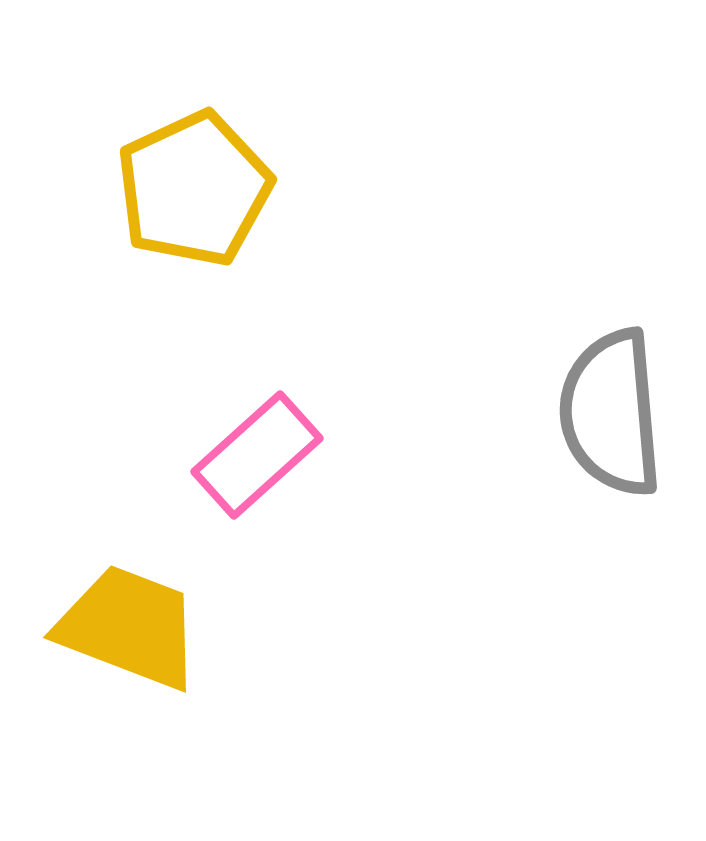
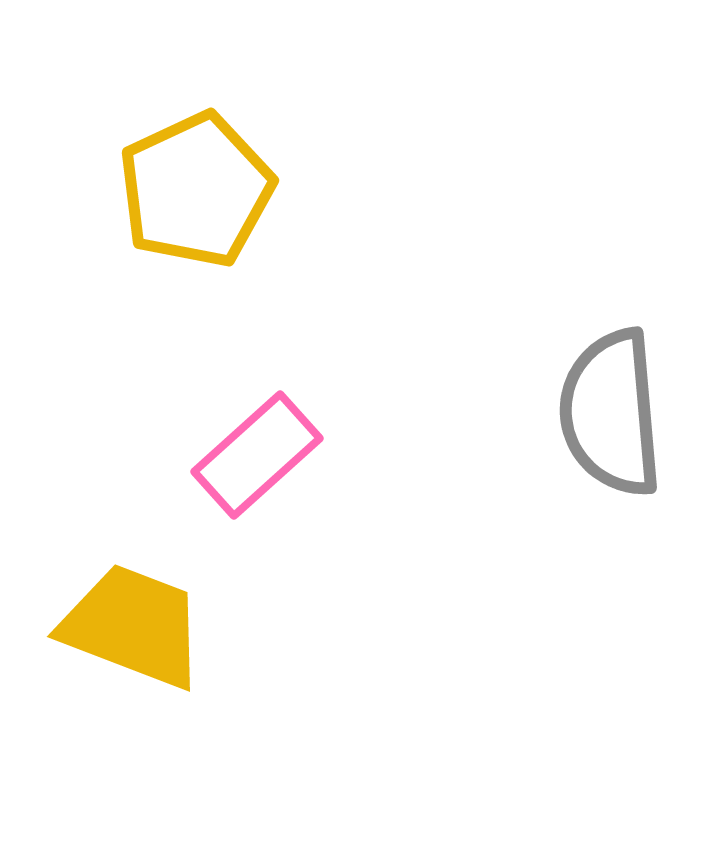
yellow pentagon: moved 2 px right, 1 px down
yellow trapezoid: moved 4 px right, 1 px up
